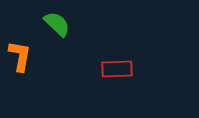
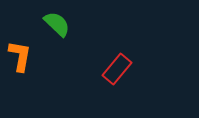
red rectangle: rotated 48 degrees counterclockwise
